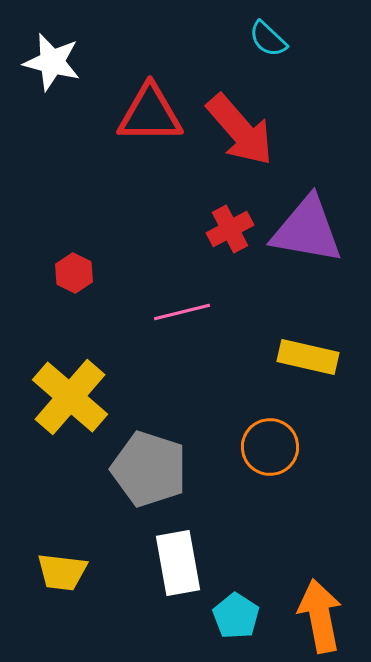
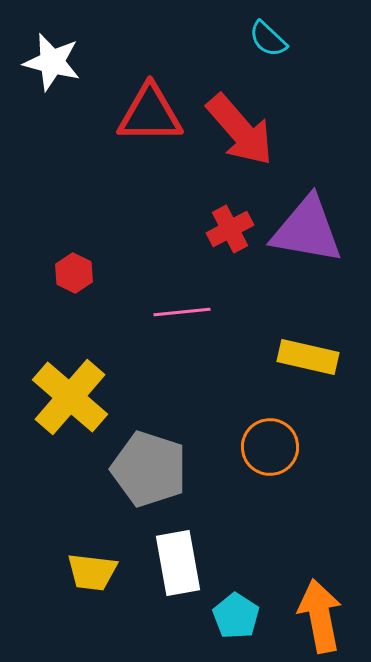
pink line: rotated 8 degrees clockwise
yellow trapezoid: moved 30 px right
